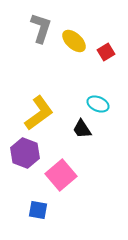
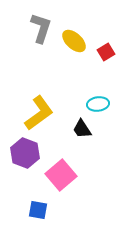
cyan ellipse: rotated 30 degrees counterclockwise
